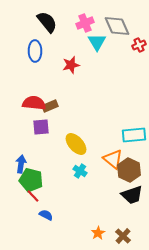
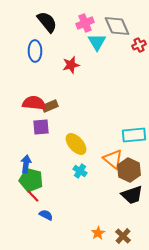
blue arrow: moved 5 px right
